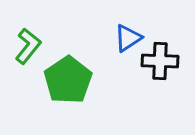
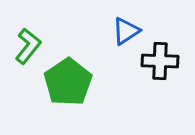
blue triangle: moved 2 px left, 7 px up
green pentagon: moved 2 px down
